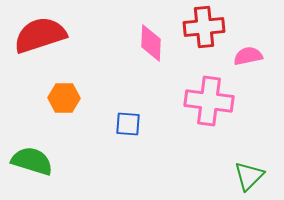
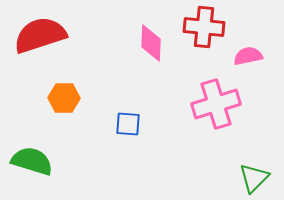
red cross: rotated 12 degrees clockwise
pink cross: moved 7 px right, 3 px down; rotated 24 degrees counterclockwise
green triangle: moved 5 px right, 2 px down
